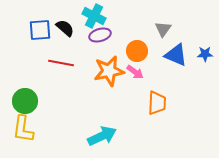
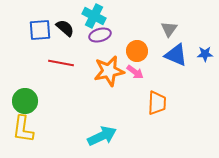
gray triangle: moved 6 px right
